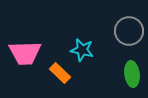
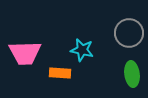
gray circle: moved 2 px down
orange rectangle: rotated 40 degrees counterclockwise
